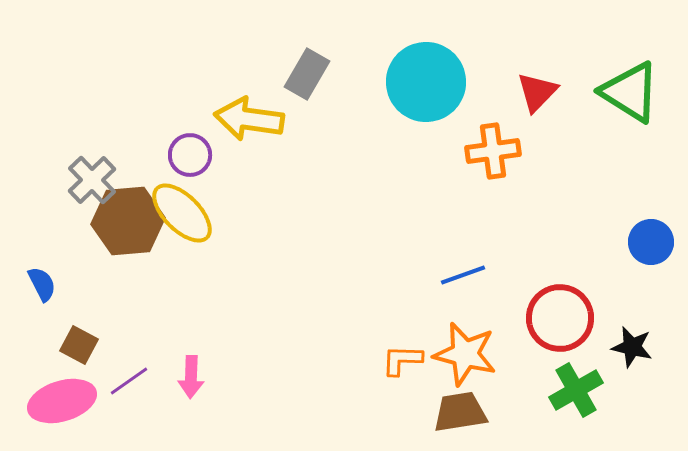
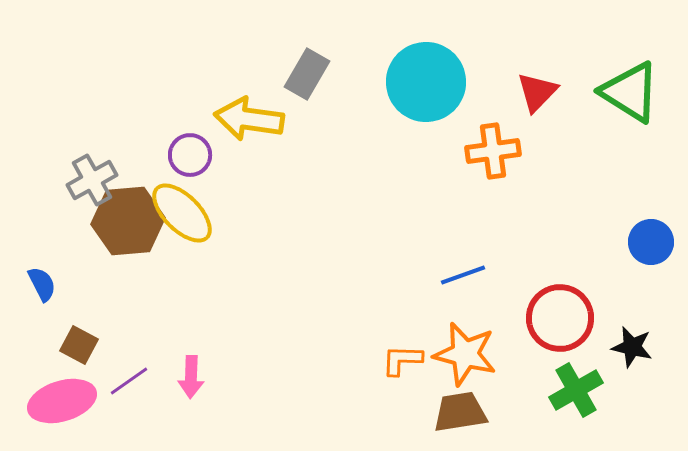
gray cross: rotated 15 degrees clockwise
